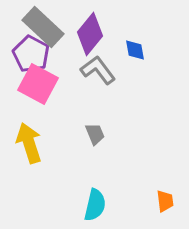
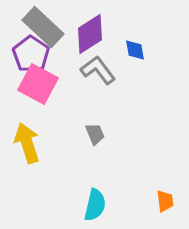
purple diamond: rotated 18 degrees clockwise
purple pentagon: rotated 6 degrees clockwise
yellow arrow: moved 2 px left
